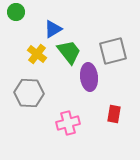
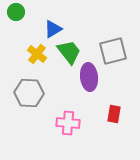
pink cross: rotated 20 degrees clockwise
